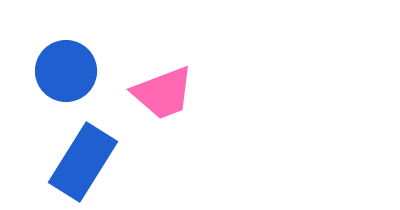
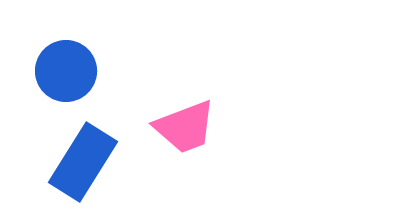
pink trapezoid: moved 22 px right, 34 px down
